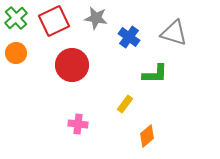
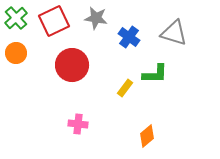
yellow rectangle: moved 16 px up
